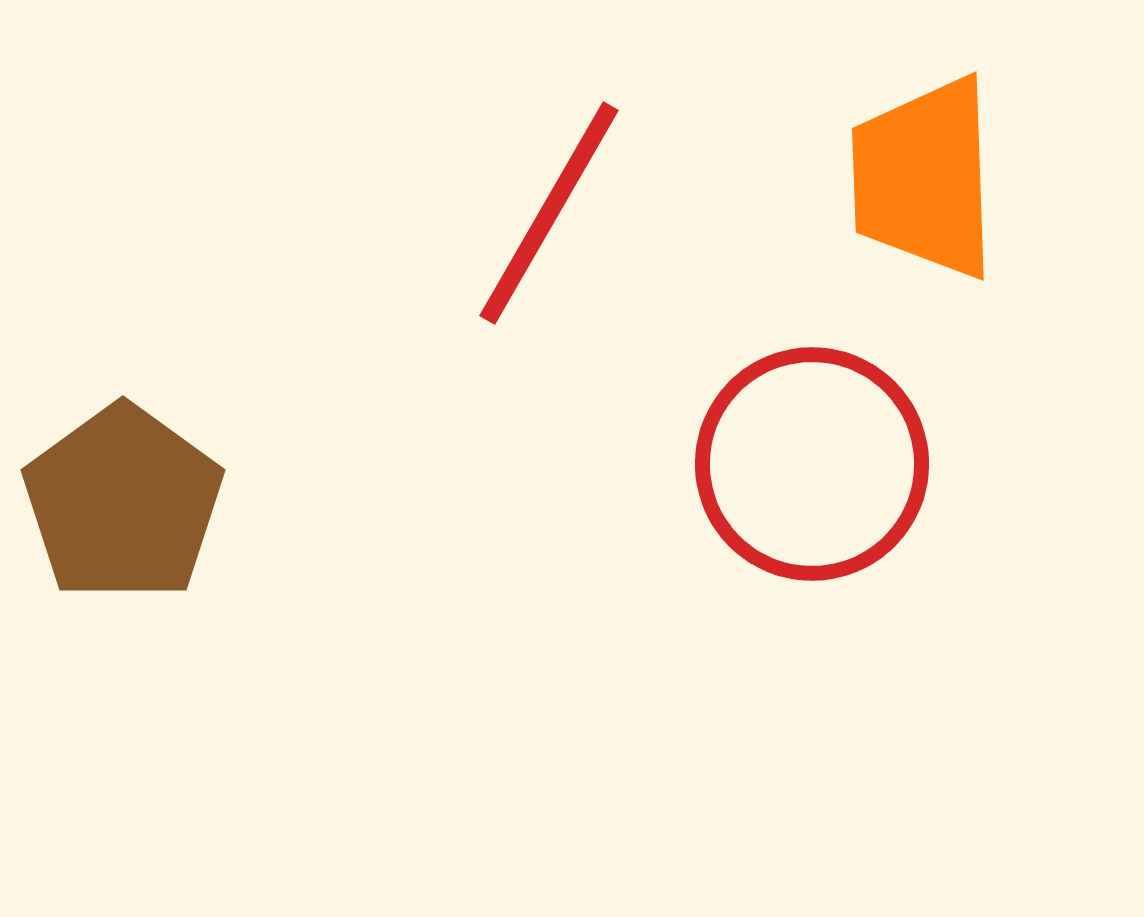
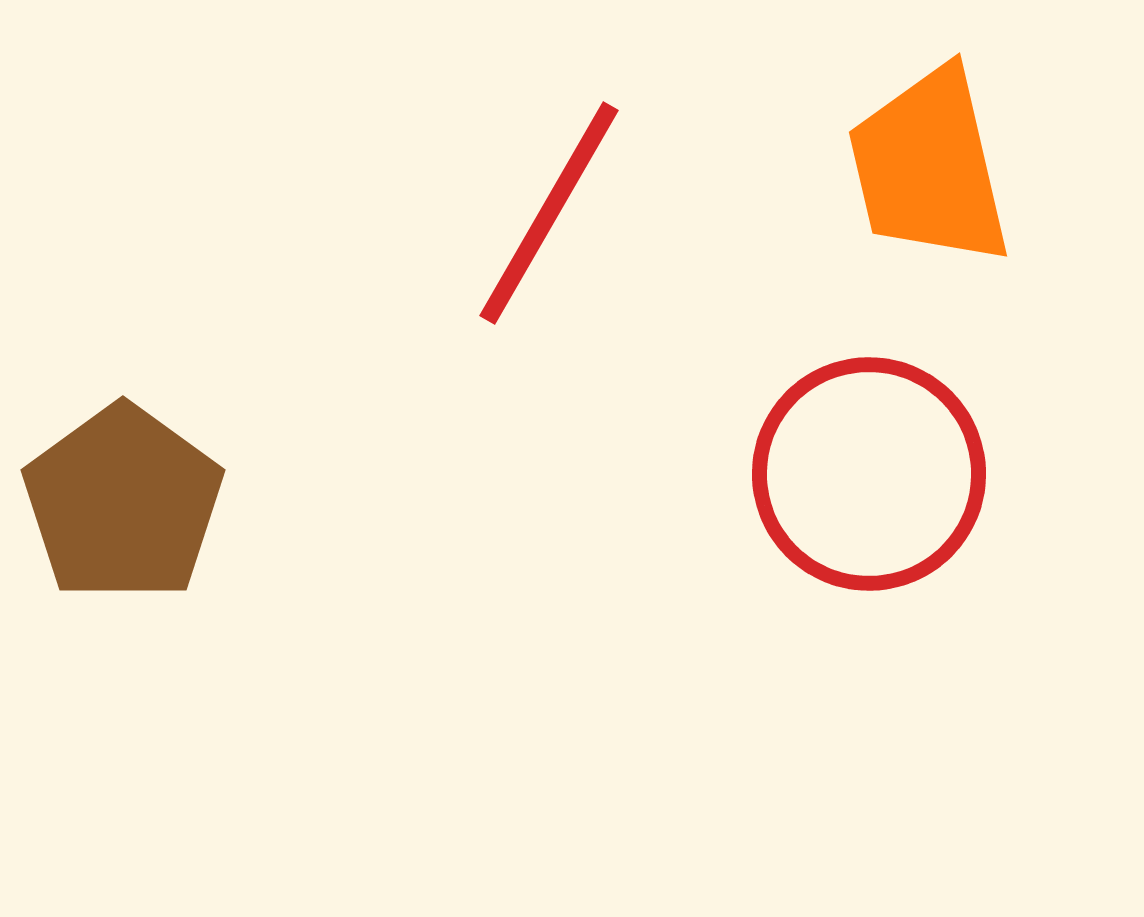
orange trapezoid: moved 5 px right, 11 px up; rotated 11 degrees counterclockwise
red circle: moved 57 px right, 10 px down
